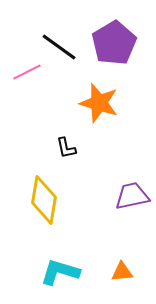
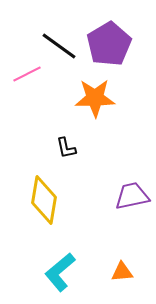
purple pentagon: moved 5 px left, 1 px down
black line: moved 1 px up
pink line: moved 2 px down
orange star: moved 4 px left, 5 px up; rotated 18 degrees counterclockwise
cyan L-shape: rotated 57 degrees counterclockwise
